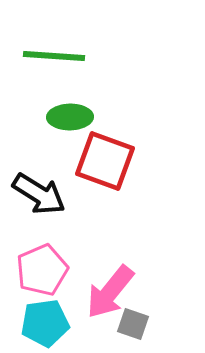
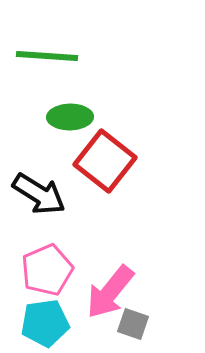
green line: moved 7 px left
red square: rotated 18 degrees clockwise
pink pentagon: moved 5 px right
